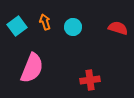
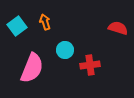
cyan circle: moved 8 px left, 23 px down
red cross: moved 15 px up
